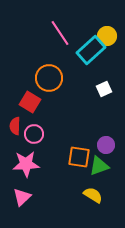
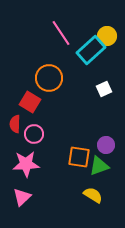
pink line: moved 1 px right
red semicircle: moved 2 px up
